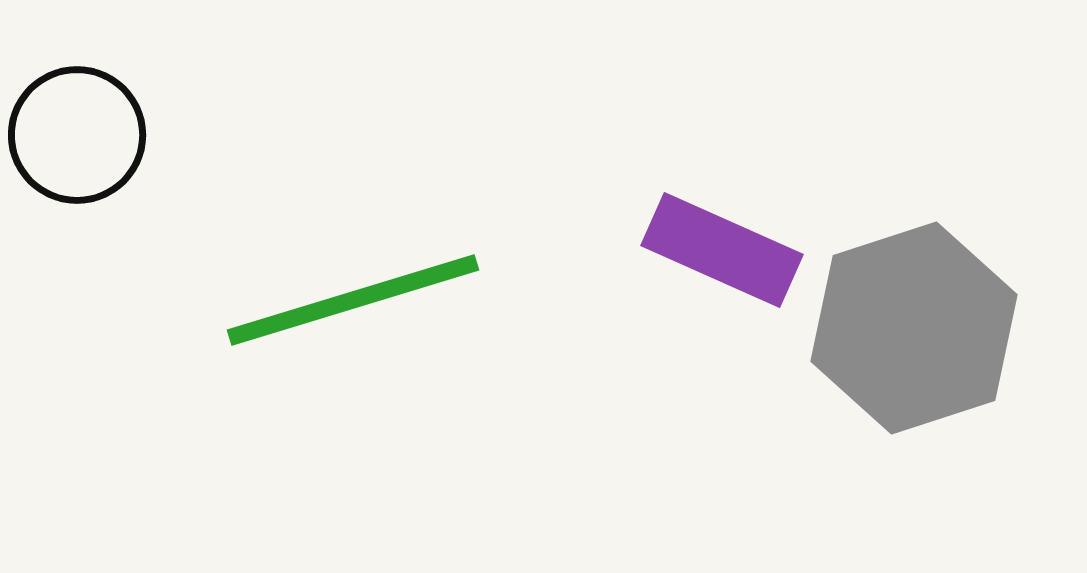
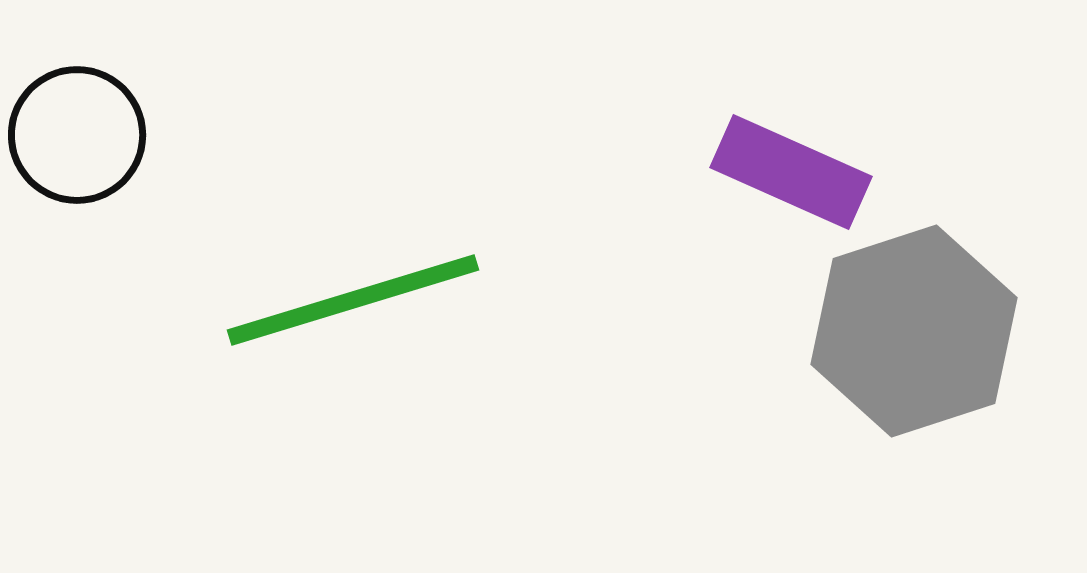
purple rectangle: moved 69 px right, 78 px up
gray hexagon: moved 3 px down
